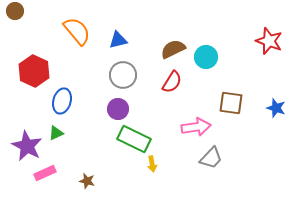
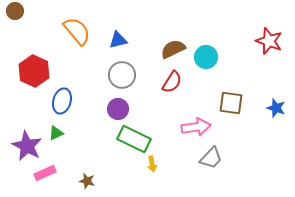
gray circle: moved 1 px left
